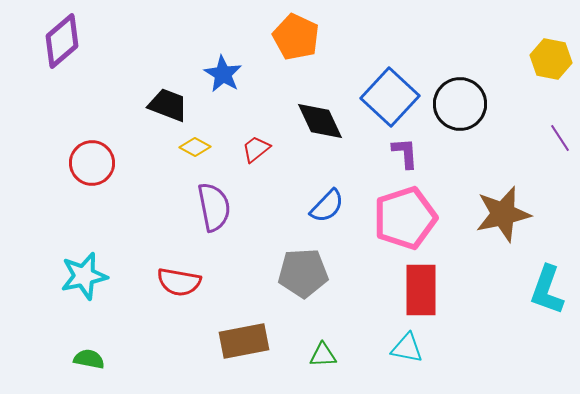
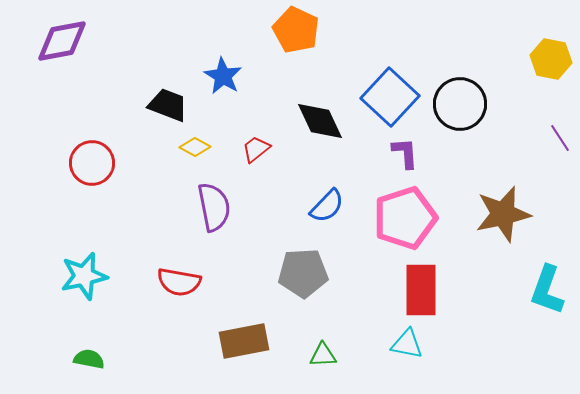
orange pentagon: moved 7 px up
purple diamond: rotated 30 degrees clockwise
blue star: moved 2 px down
cyan triangle: moved 4 px up
